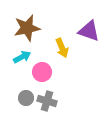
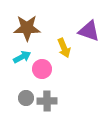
brown star: rotated 12 degrees clockwise
yellow arrow: moved 2 px right
pink circle: moved 3 px up
gray cross: rotated 18 degrees counterclockwise
